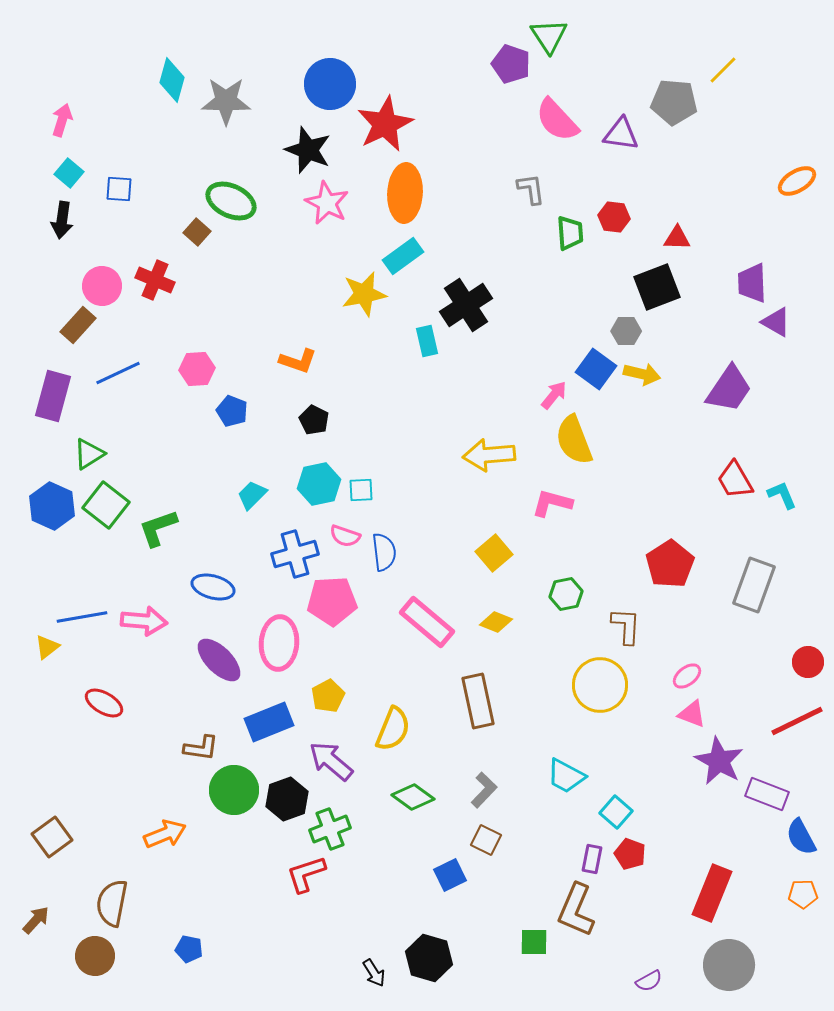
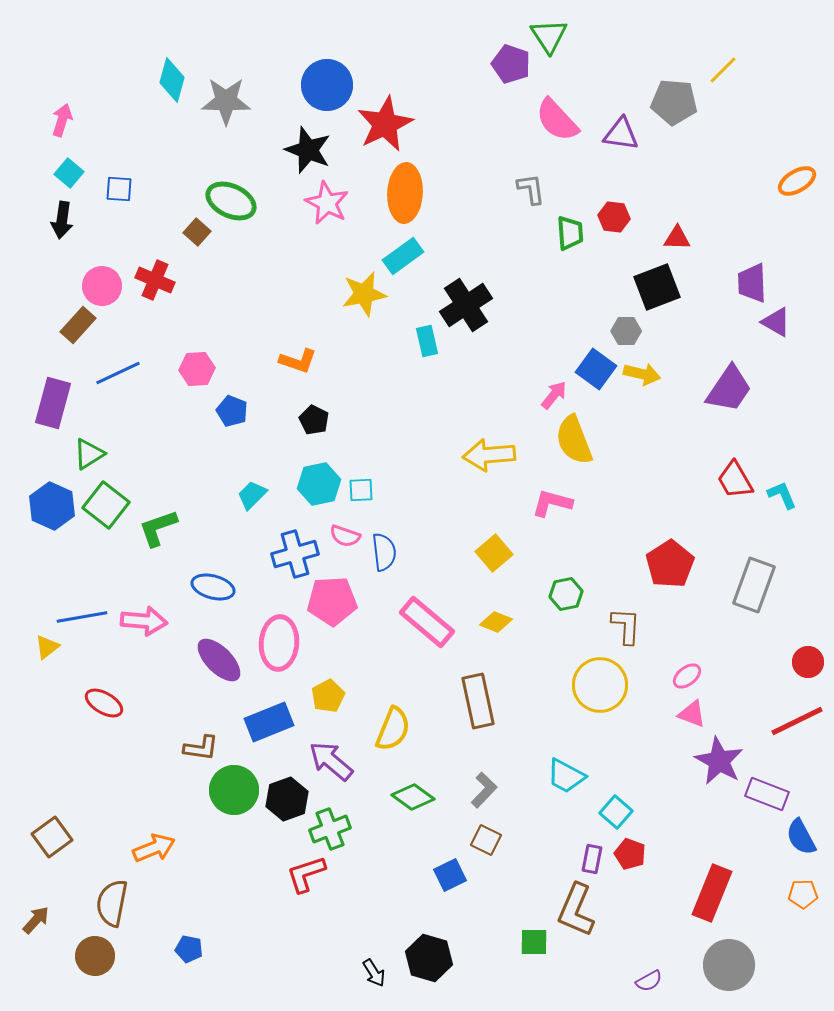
blue circle at (330, 84): moved 3 px left, 1 px down
purple rectangle at (53, 396): moved 7 px down
orange arrow at (165, 834): moved 11 px left, 14 px down
